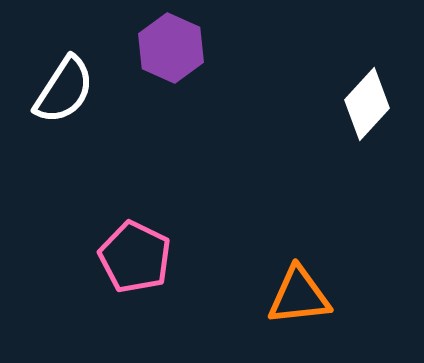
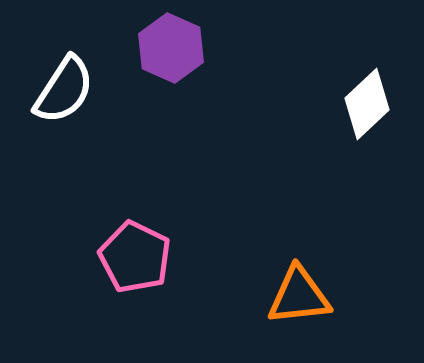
white diamond: rotated 4 degrees clockwise
